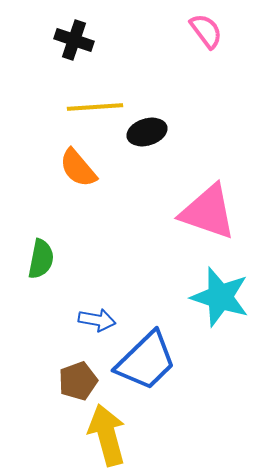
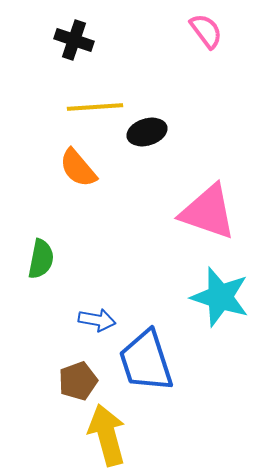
blue trapezoid: rotated 116 degrees clockwise
